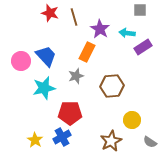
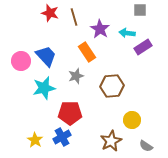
orange rectangle: rotated 60 degrees counterclockwise
gray semicircle: moved 4 px left, 4 px down
